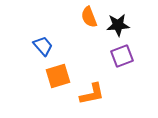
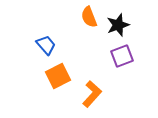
black star: rotated 15 degrees counterclockwise
blue trapezoid: moved 3 px right, 1 px up
orange square: rotated 10 degrees counterclockwise
orange L-shape: rotated 36 degrees counterclockwise
